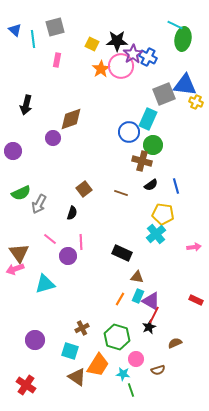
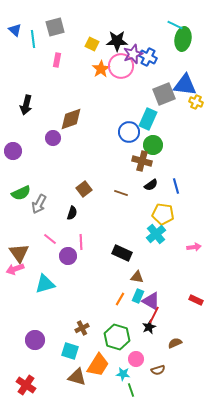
purple star at (133, 54): rotated 12 degrees clockwise
brown triangle at (77, 377): rotated 18 degrees counterclockwise
